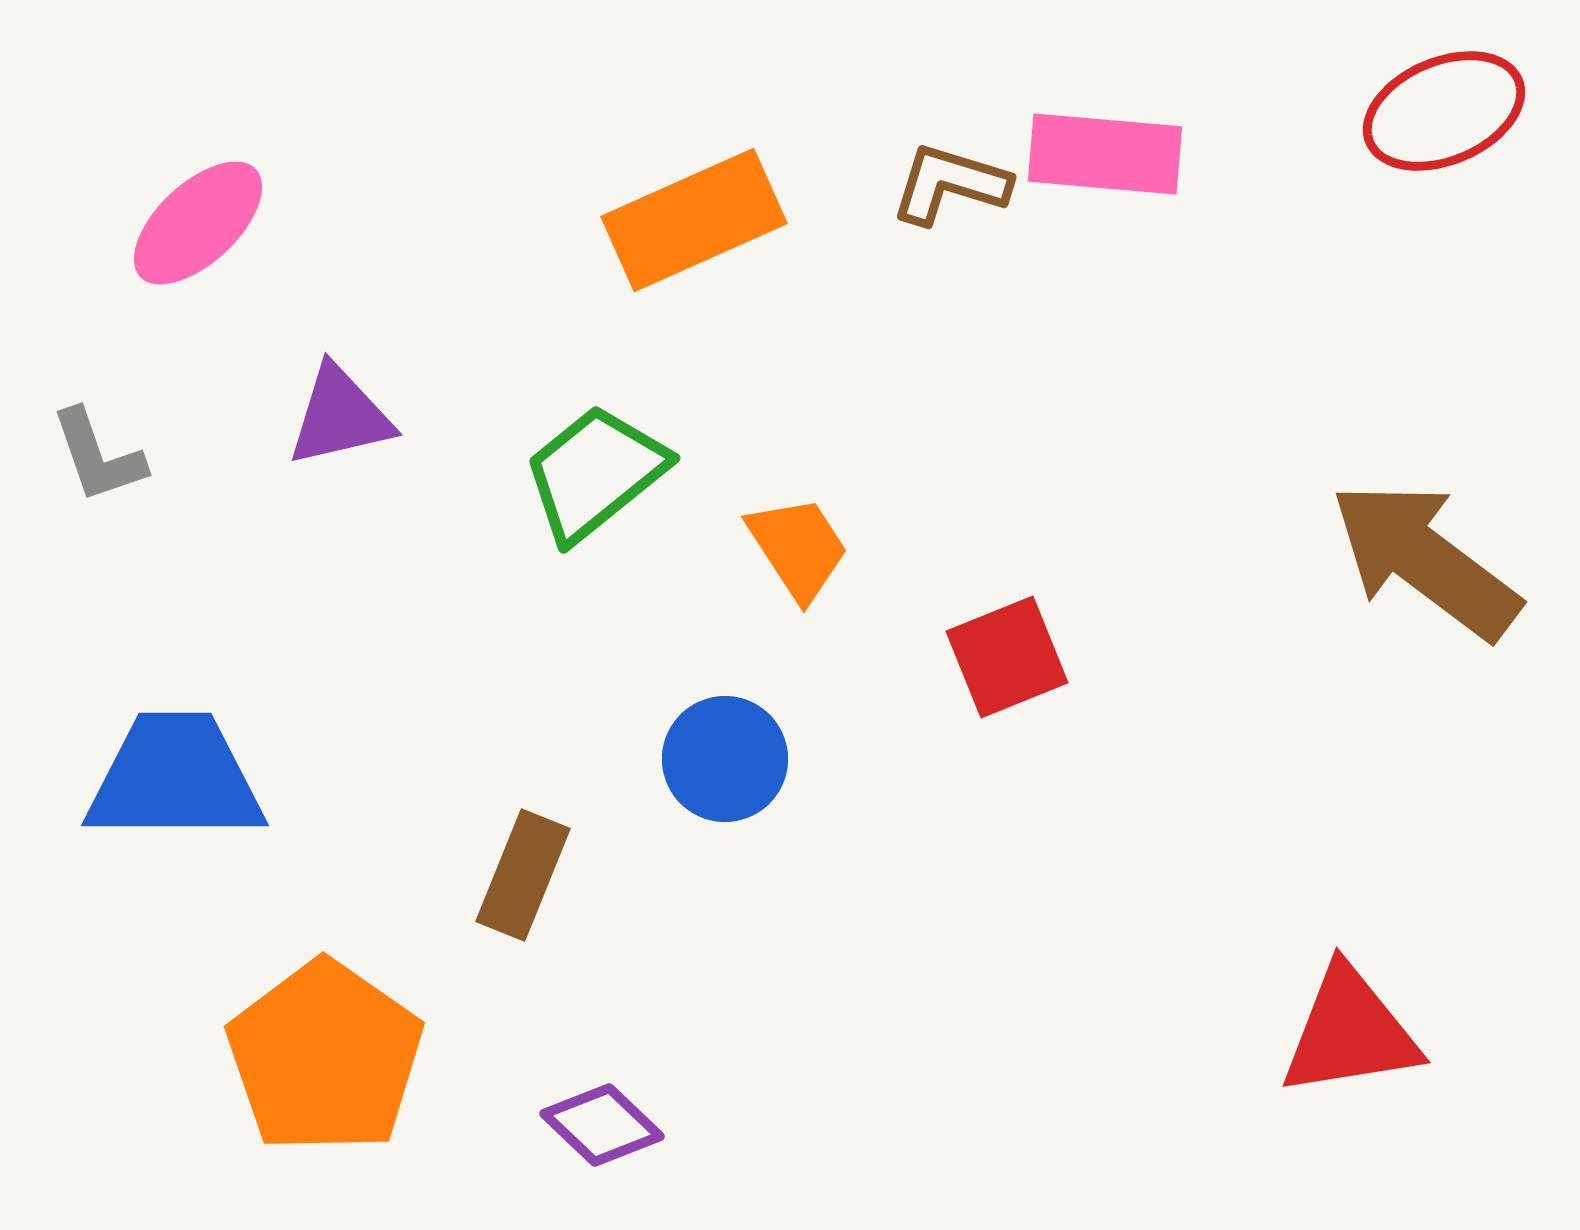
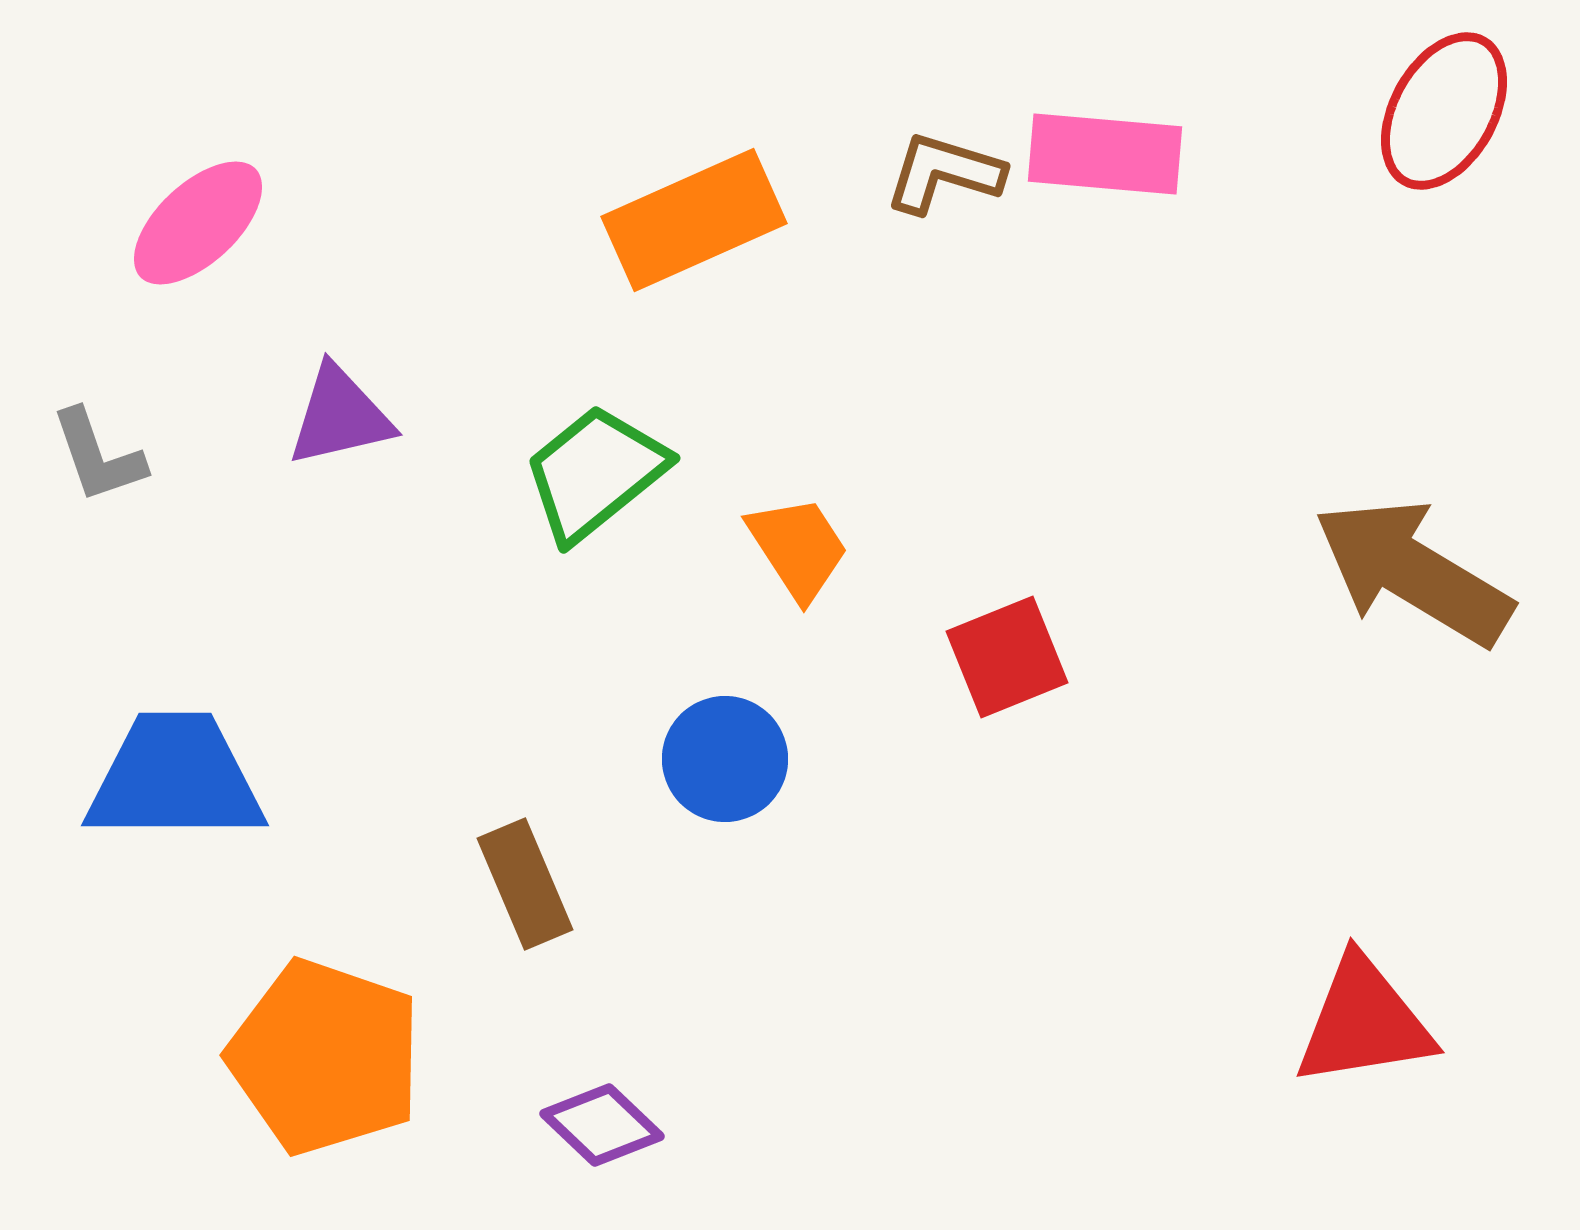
red ellipse: rotated 38 degrees counterclockwise
brown L-shape: moved 6 px left, 11 px up
brown arrow: moved 12 px left, 12 px down; rotated 6 degrees counterclockwise
brown rectangle: moved 2 px right, 9 px down; rotated 45 degrees counterclockwise
red triangle: moved 14 px right, 10 px up
orange pentagon: rotated 16 degrees counterclockwise
